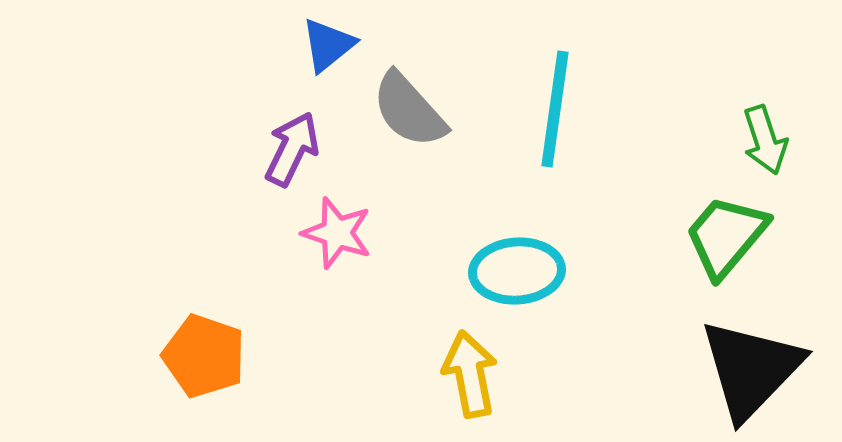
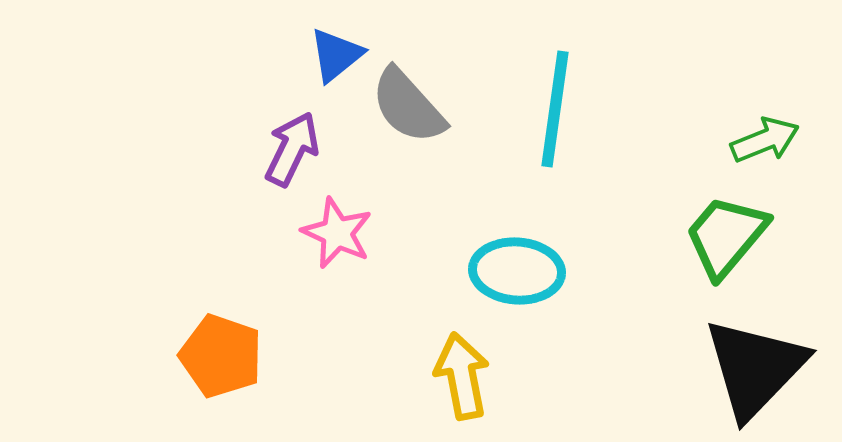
blue triangle: moved 8 px right, 10 px down
gray semicircle: moved 1 px left, 4 px up
green arrow: rotated 94 degrees counterclockwise
pink star: rotated 6 degrees clockwise
cyan ellipse: rotated 8 degrees clockwise
orange pentagon: moved 17 px right
black triangle: moved 4 px right, 1 px up
yellow arrow: moved 8 px left, 2 px down
